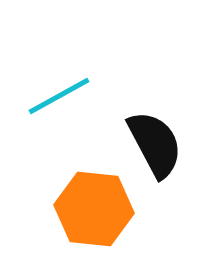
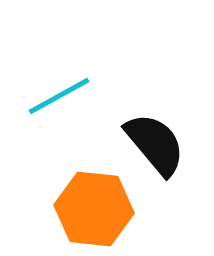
black semicircle: rotated 12 degrees counterclockwise
